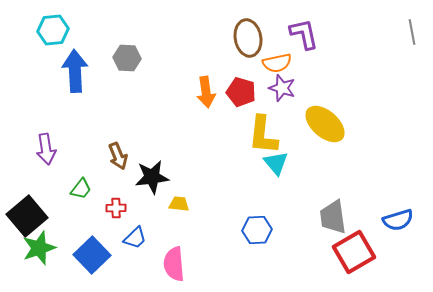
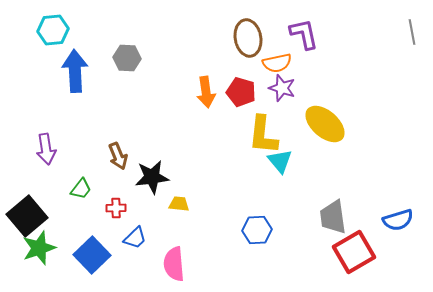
cyan triangle: moved 4 px right, 2 px up
